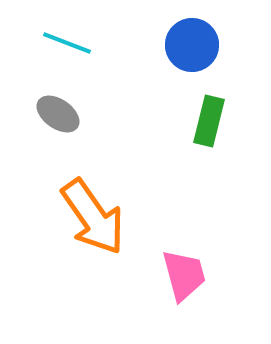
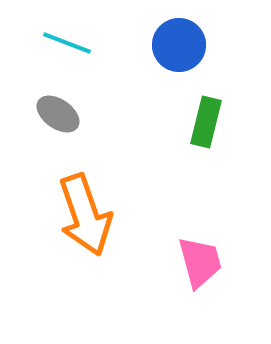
blue circle: moved 13 px left
green rectangle: moved 3 px left, 1 px down
orange arrow: moved 8 px left, 2 px up; rotated 16 degrees clockwise
pink trapezoid: moved 16 px right, 13 px up
